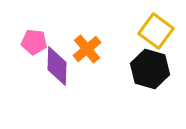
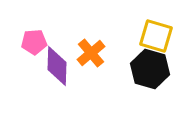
yellow square: moved 5 px down; rotated 20 degrees counterclockwise
pink pentagon: rotated 10 degrees counterclockwise
orange cross: moved 4 px right, 4 px down
